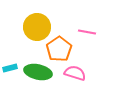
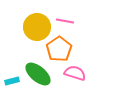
pink line: moved 22 px left, 11 px up
cyan rectangle: moved 2 px right, 13 px down
green ellipse: moved 2 px down; rotated 28 degrees clockwise
